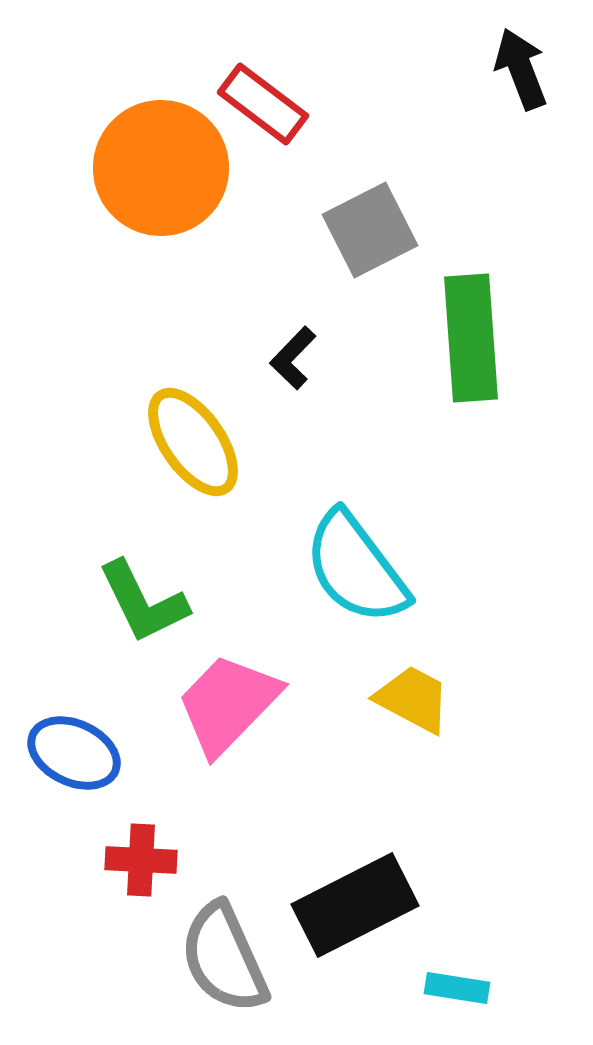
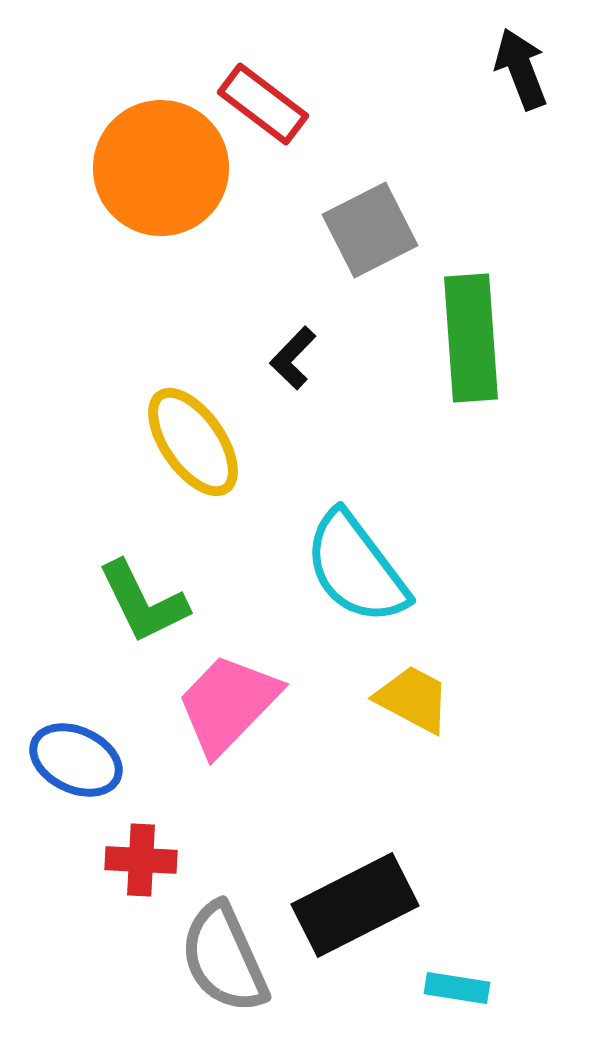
blue ellipse: moved 2 px right, 7 px down
